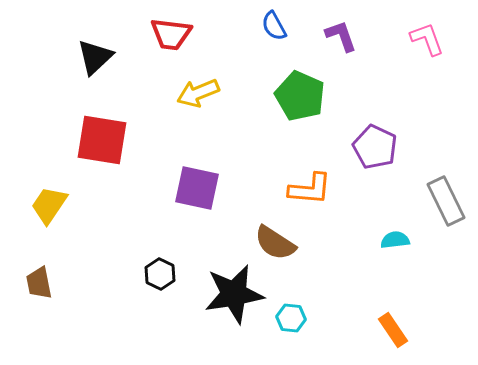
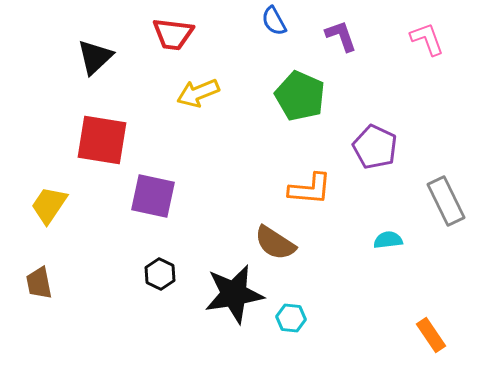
blue semicircle: moved 5 px up
red trapezoid: moved 2 px right
purple square: moved 44 px left, 8 px down
cyan semicircle: moved 7 px left
orange rectangle: moved 38 px right, 5 px down
